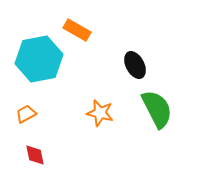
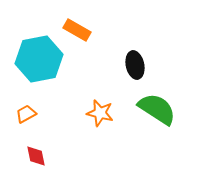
black ellipse: rotated 16 degrees clockwise
green semicircle: rotated 30 degrees counterclockwise
red diamond: moved 1 px right, 1 px down
